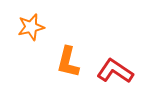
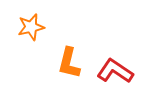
orange L-shape: moved 1 px right, 1 px down
